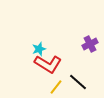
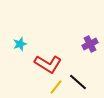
cyan star: moved 19 px left, 5 px up
